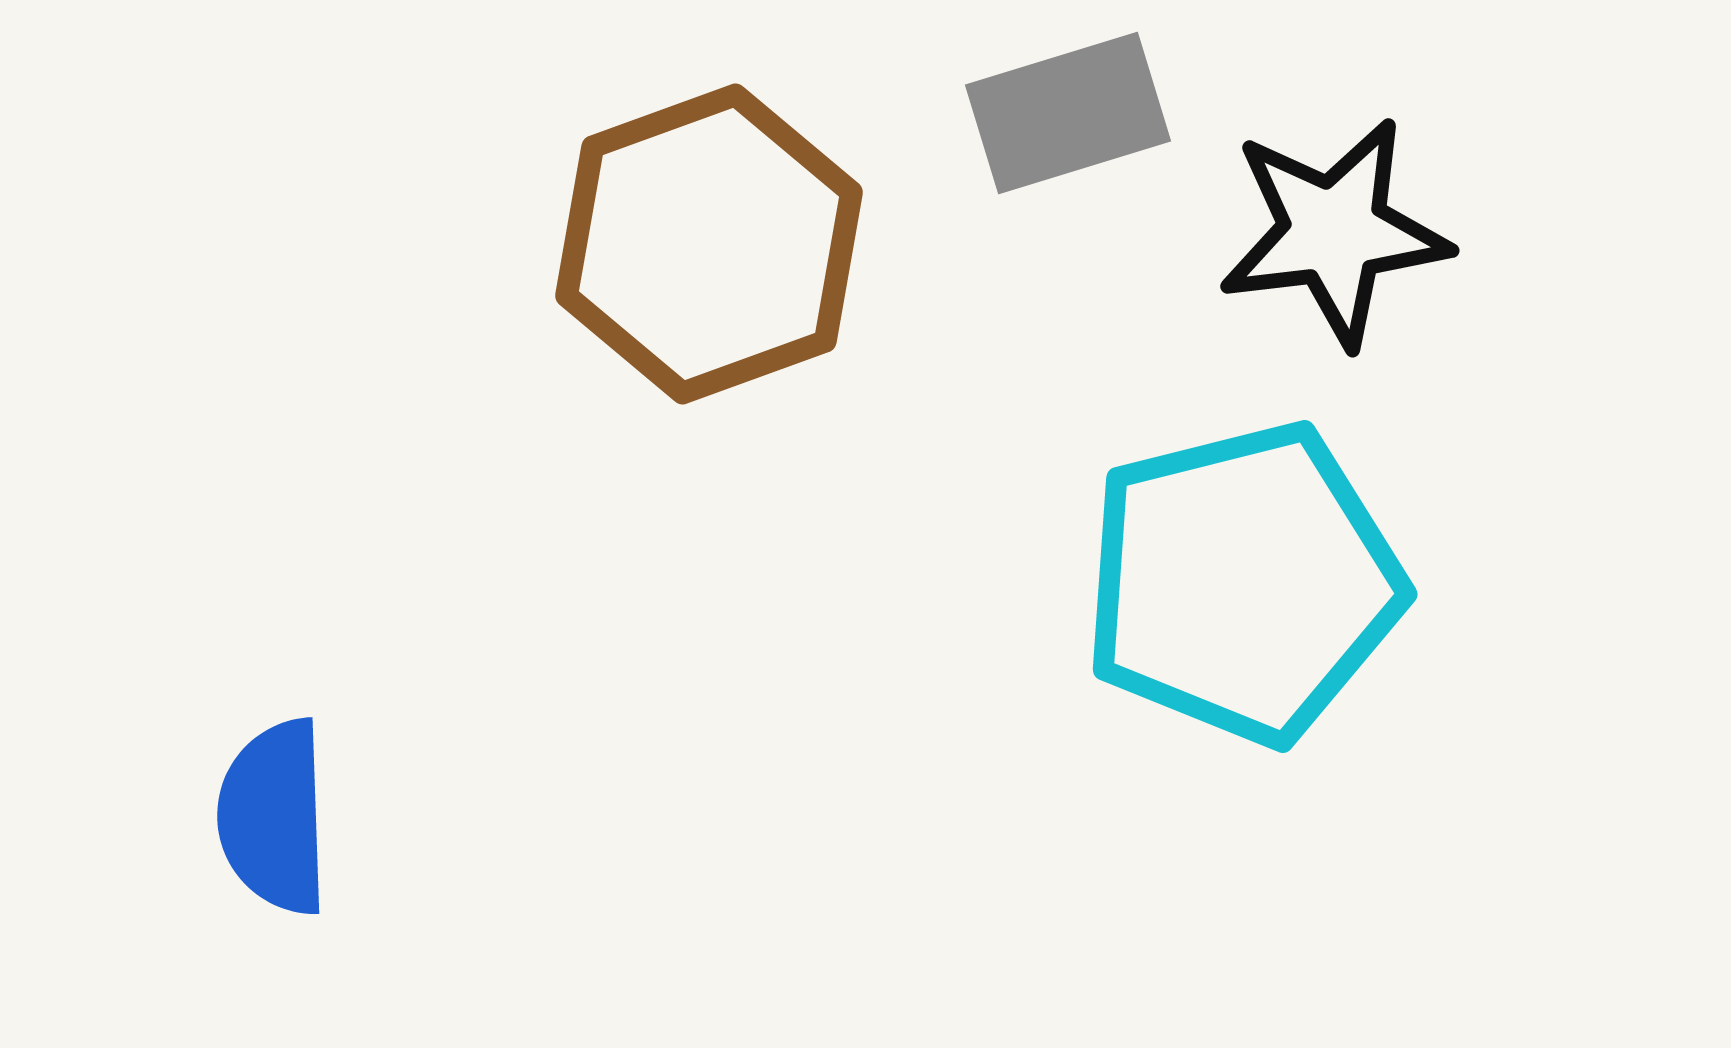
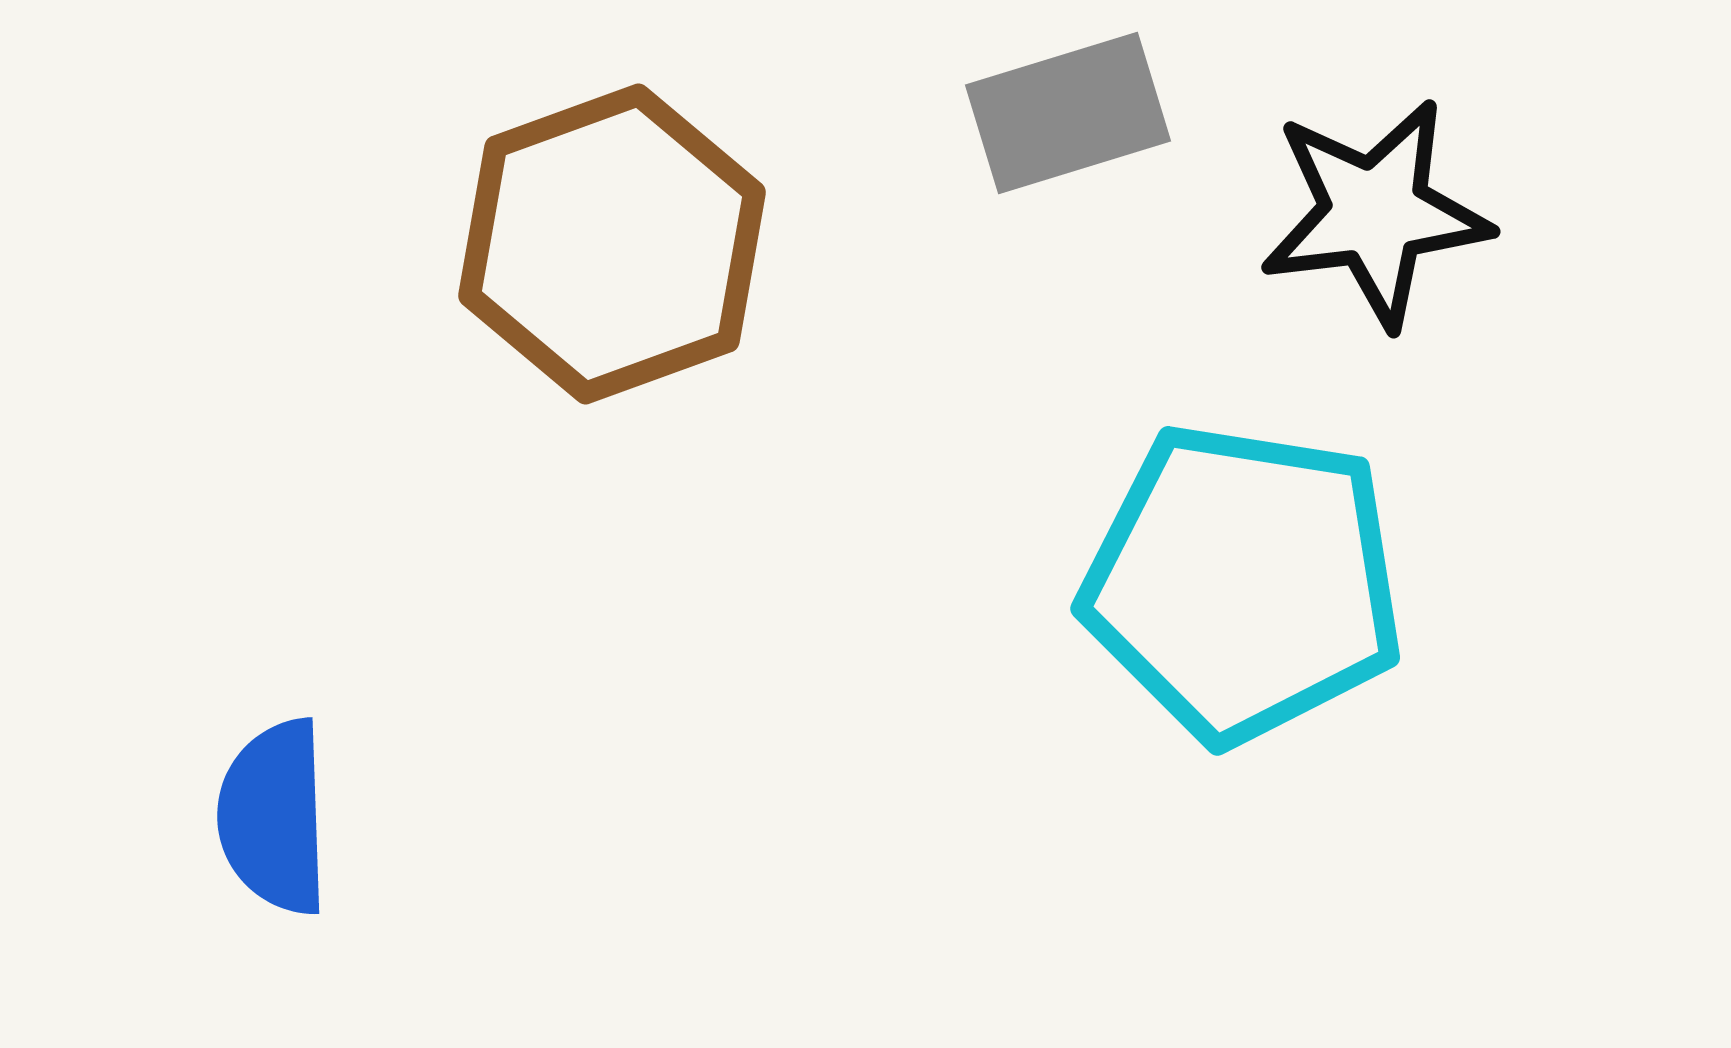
black star: moved 41 px right, 19 px up
brown hexagon: moved 97 px left
cyan pentagon: rotated 23 degrees clockwise
